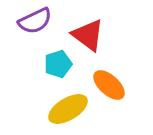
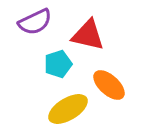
purple semicircle: moved 1 px down
red triangle: rotated 24 degrees counterclockwise
